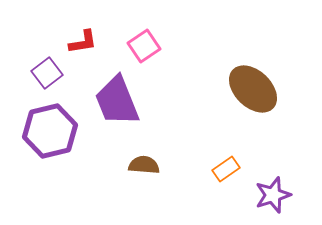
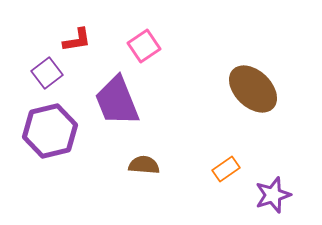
red L-shape: moved 6 px left, 2 px up
